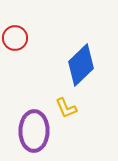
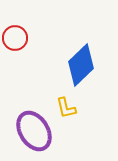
yellow L-shape: rotated 10 degrees clockwise
purple ellipse: rotated 33 degrees counterclockwise
